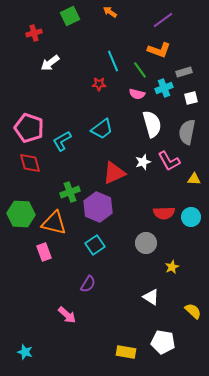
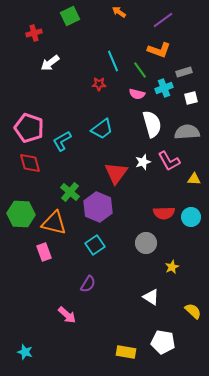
orange arrow: moved 9 px right
gray semicircle: rotated 75 degrees clockwise
red triangle: moved 2 px right; rotated 30 degrees counterclockwise
green cross: rotated 30 degrees counterclockwise
